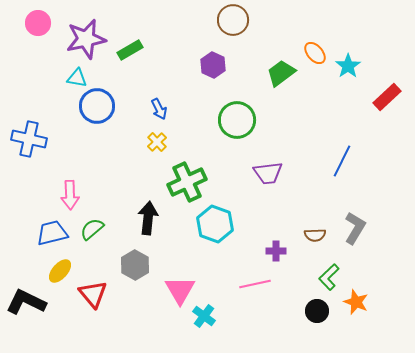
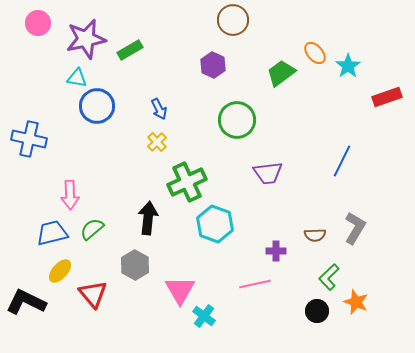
red rectangle: rotated 24 degrees clockwise
